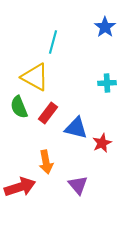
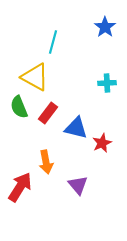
red arrow: rotated 40 degrees counterclockwise
